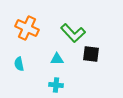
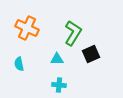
green L-shape: rotated 105 degrees counterclockwise
black square: rotated 30 degrees counterclockwise
cyan cross: moved 3 px right
